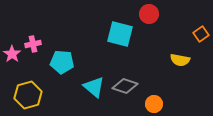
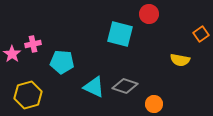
cyan triangle: rotated 15 degrees counterclockwise
